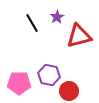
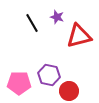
purple star: rotated 24 degrees counterclockwise
